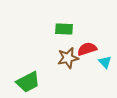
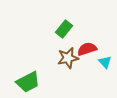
green rectangle: rotated 54 degrees counterclockwise
